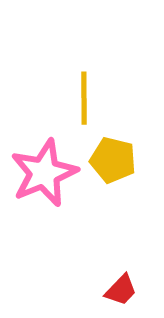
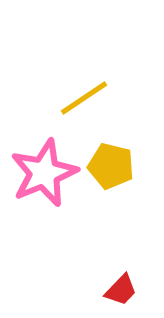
yellow line: rotated 56 degrees clockwise
yellow pentagon: moved 2 px left, 6 px down
